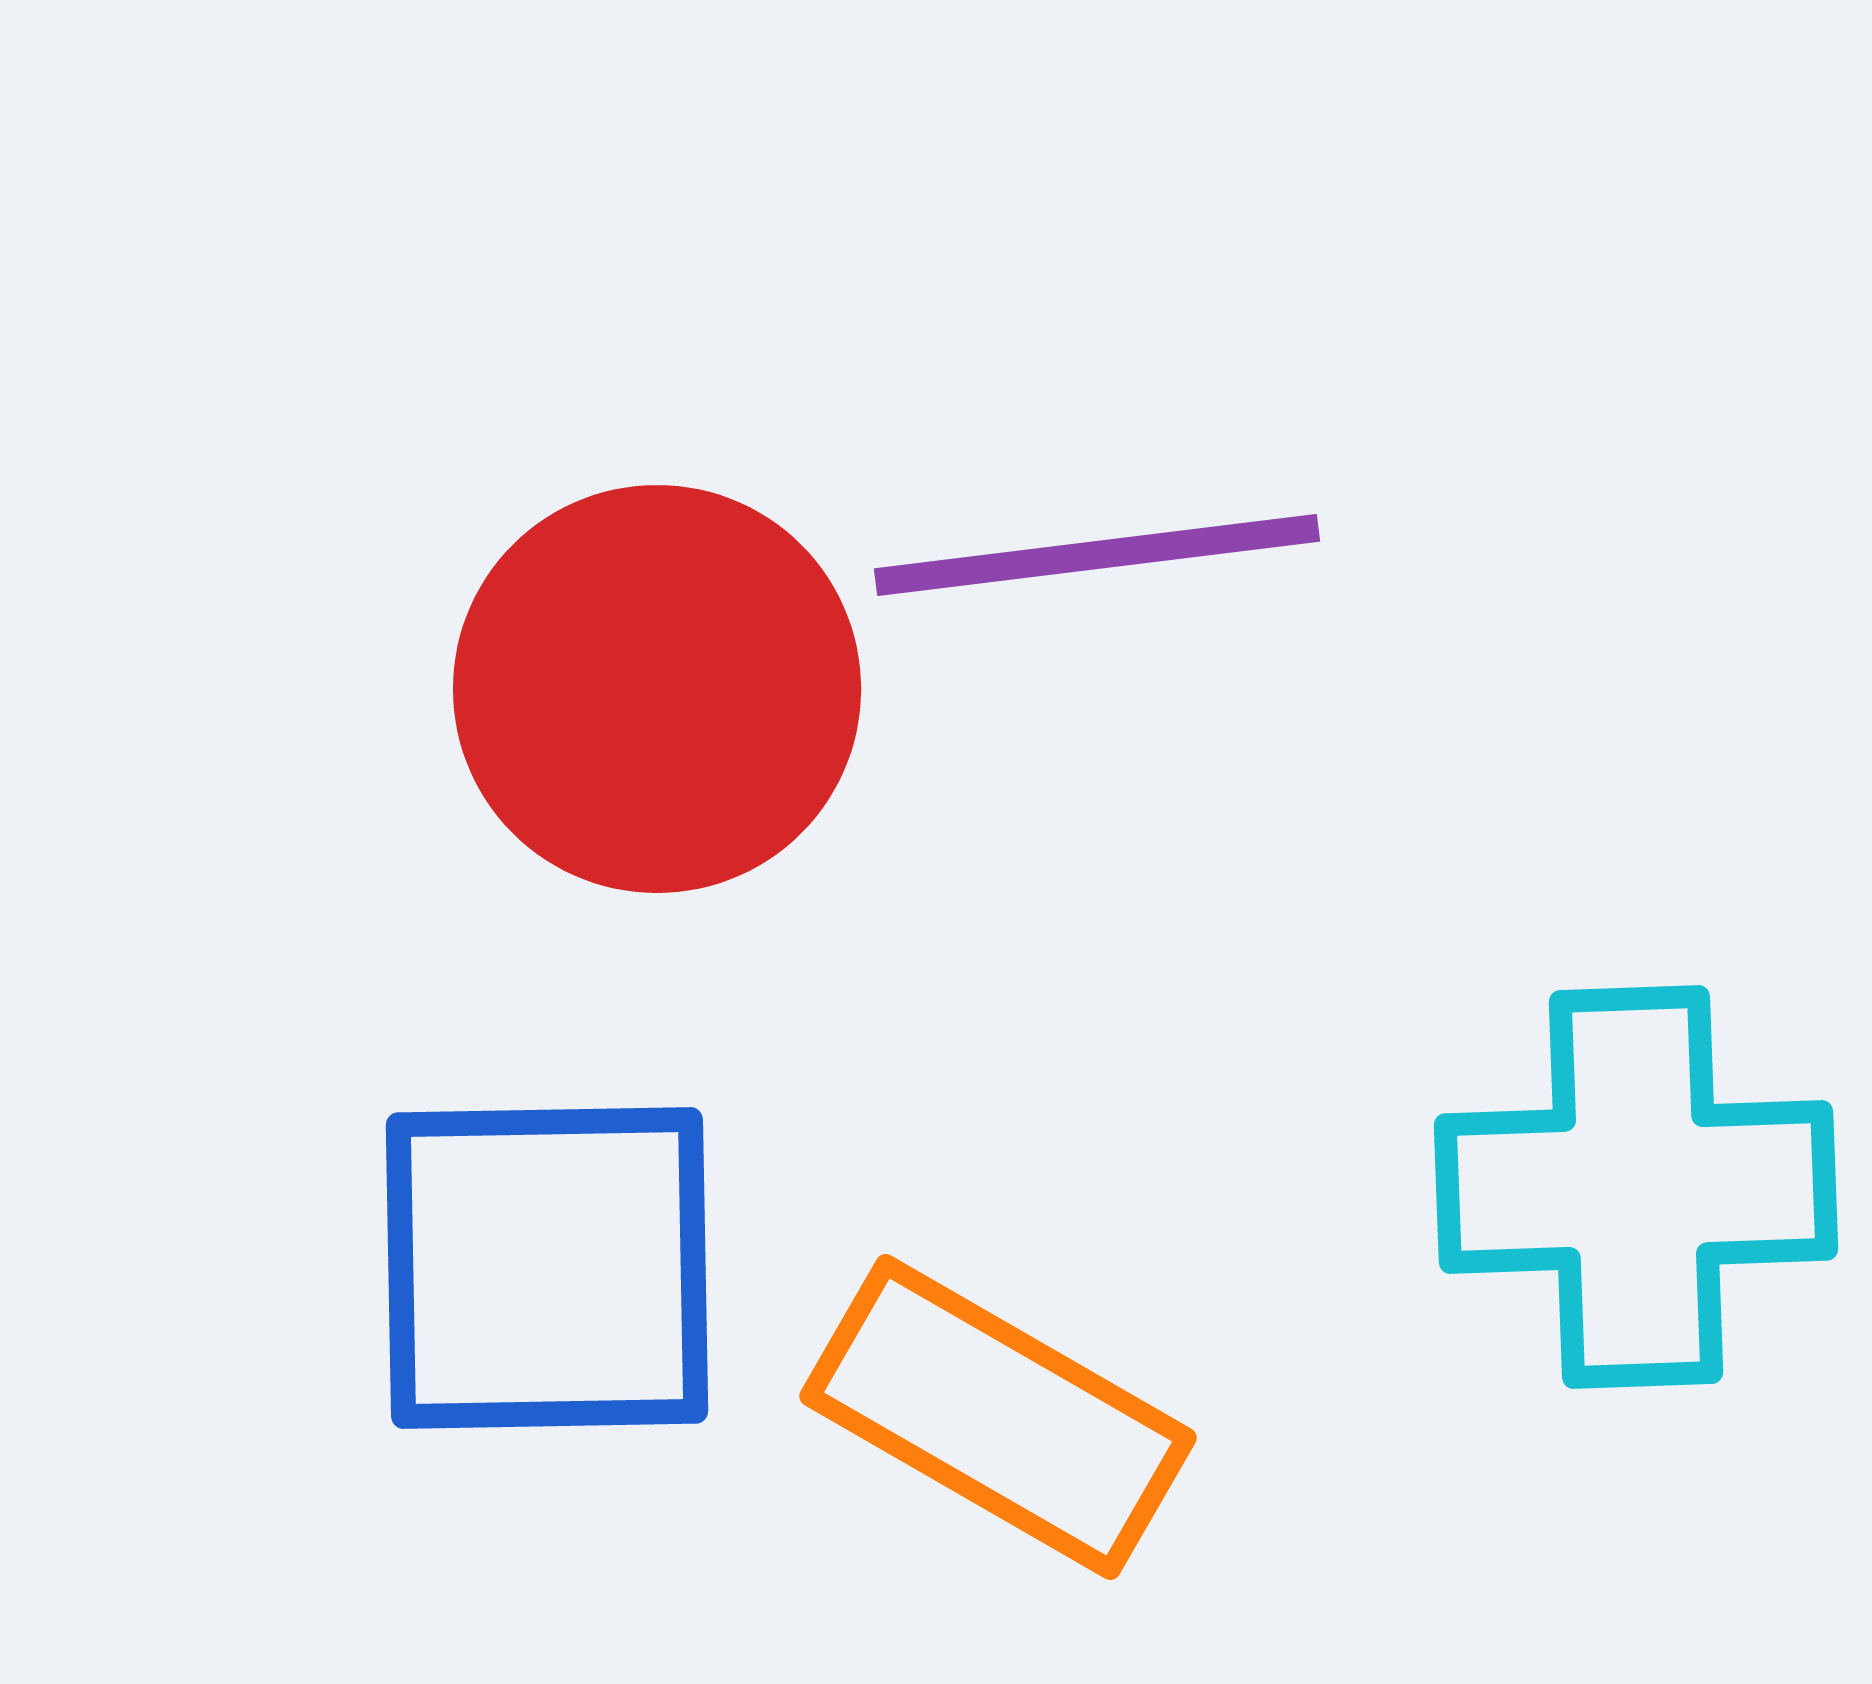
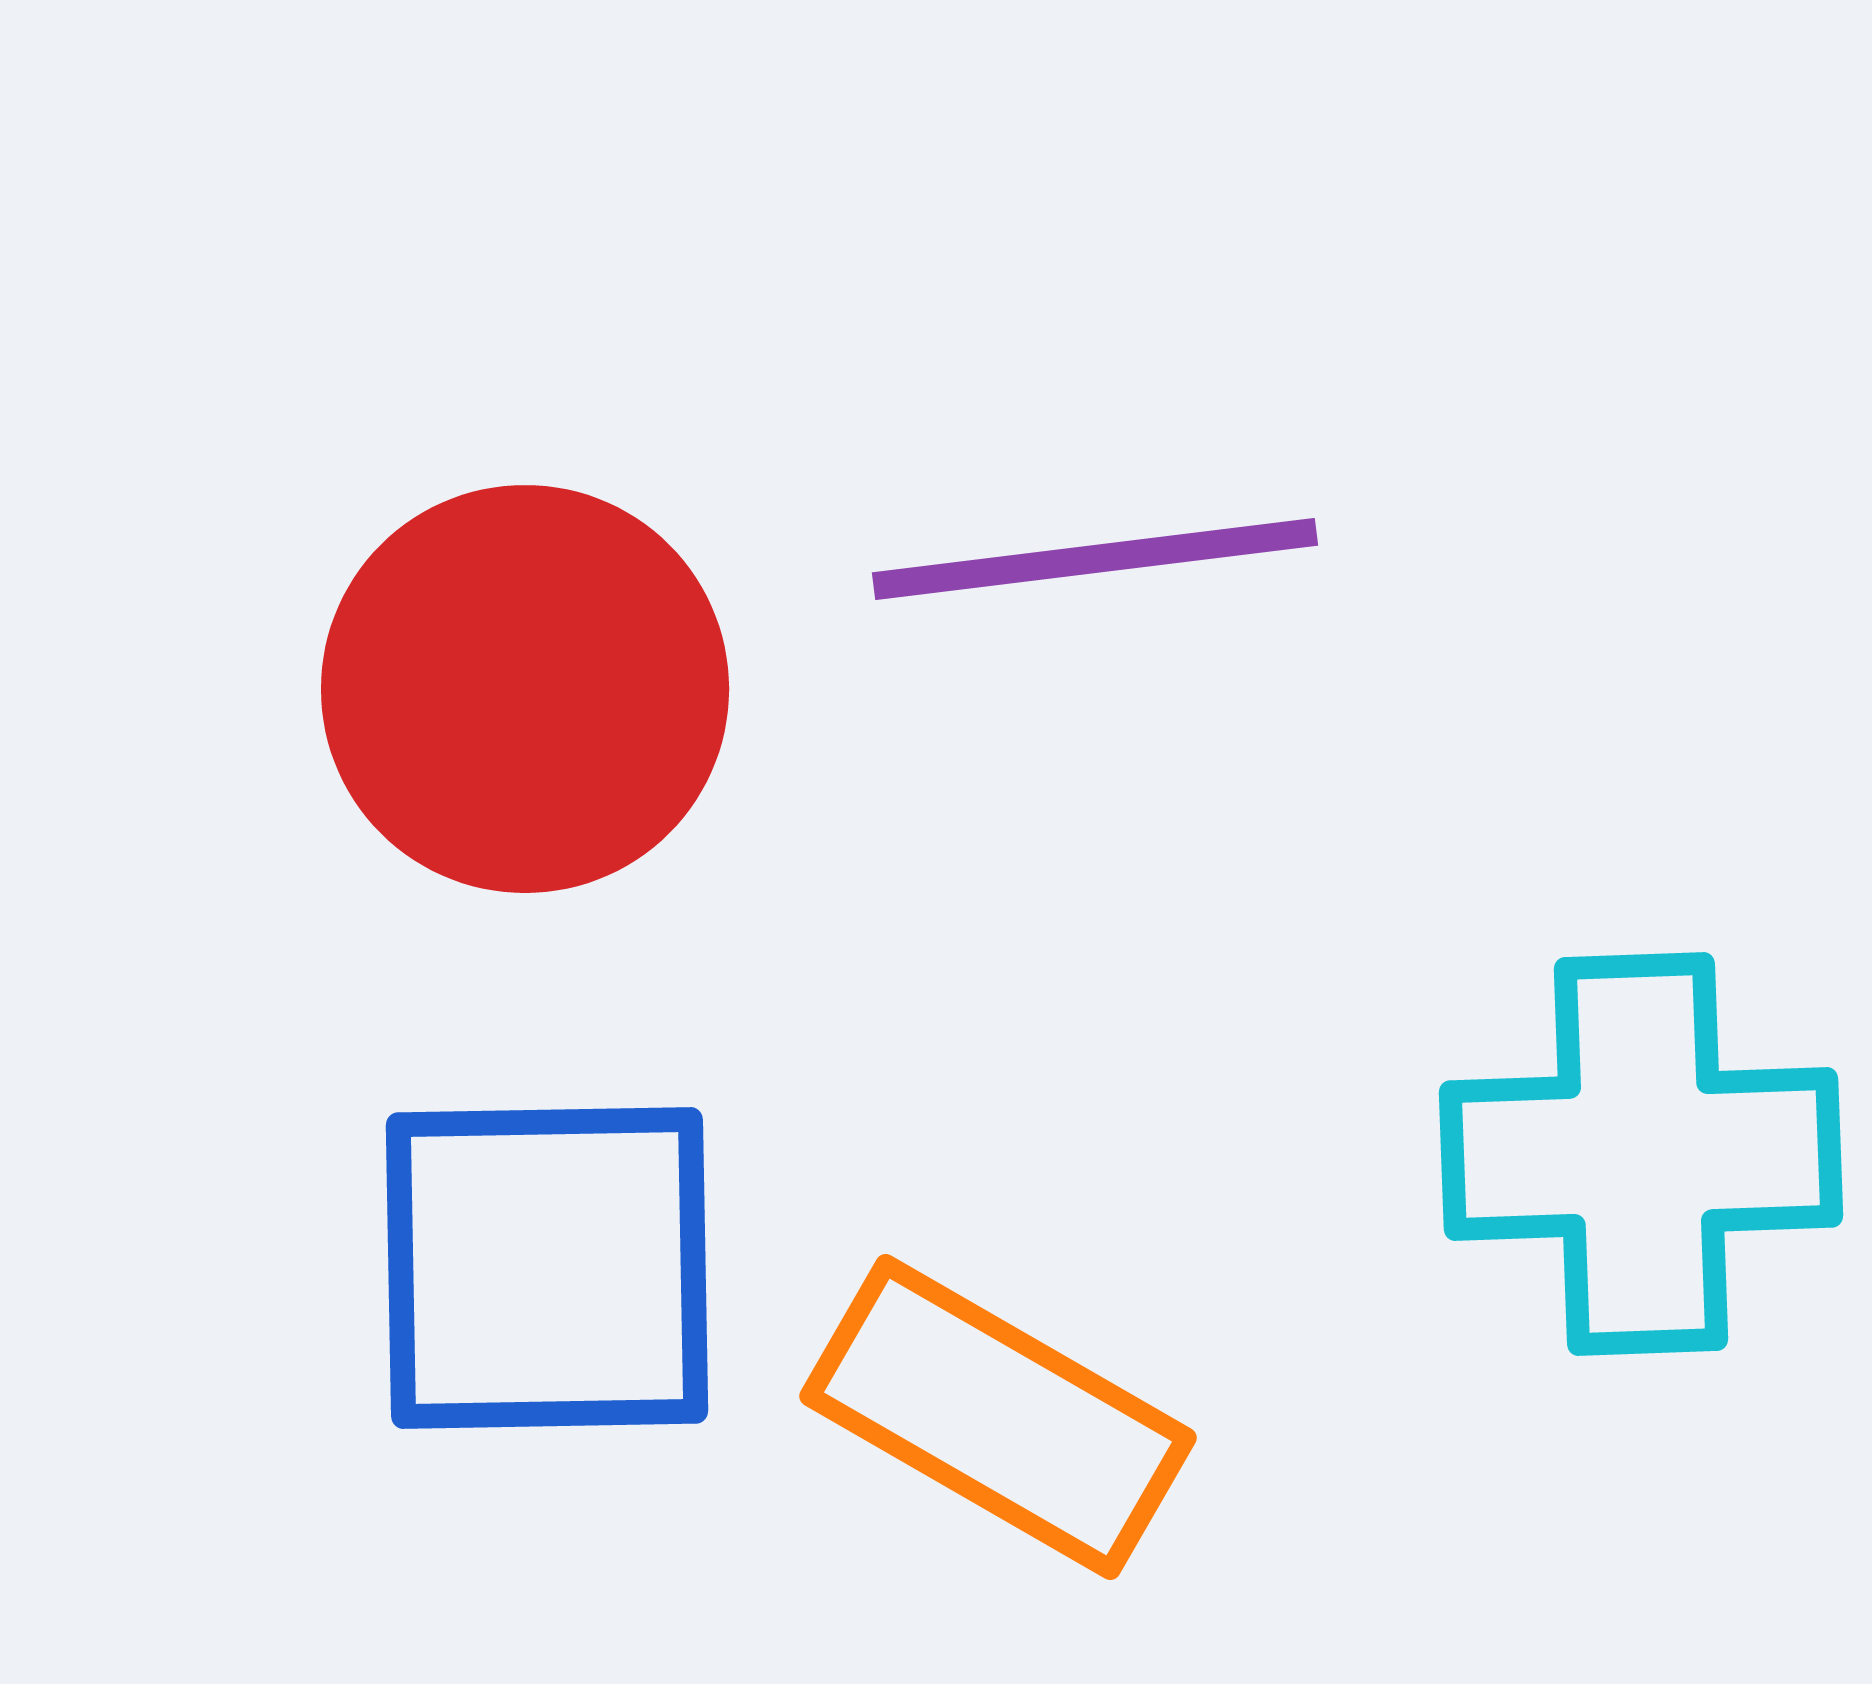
purple line: moved 2 px left, 4 px down
red circle: moved 132 px left
cyan cross: moved 5 px right, 33 px up
